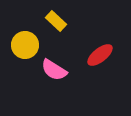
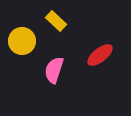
yellow circle: moved 3 px left, 4 px up
pink semicircle: rotated 76 degrees clockwise
